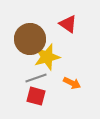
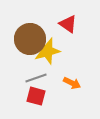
yellow star: moved 6 px up
